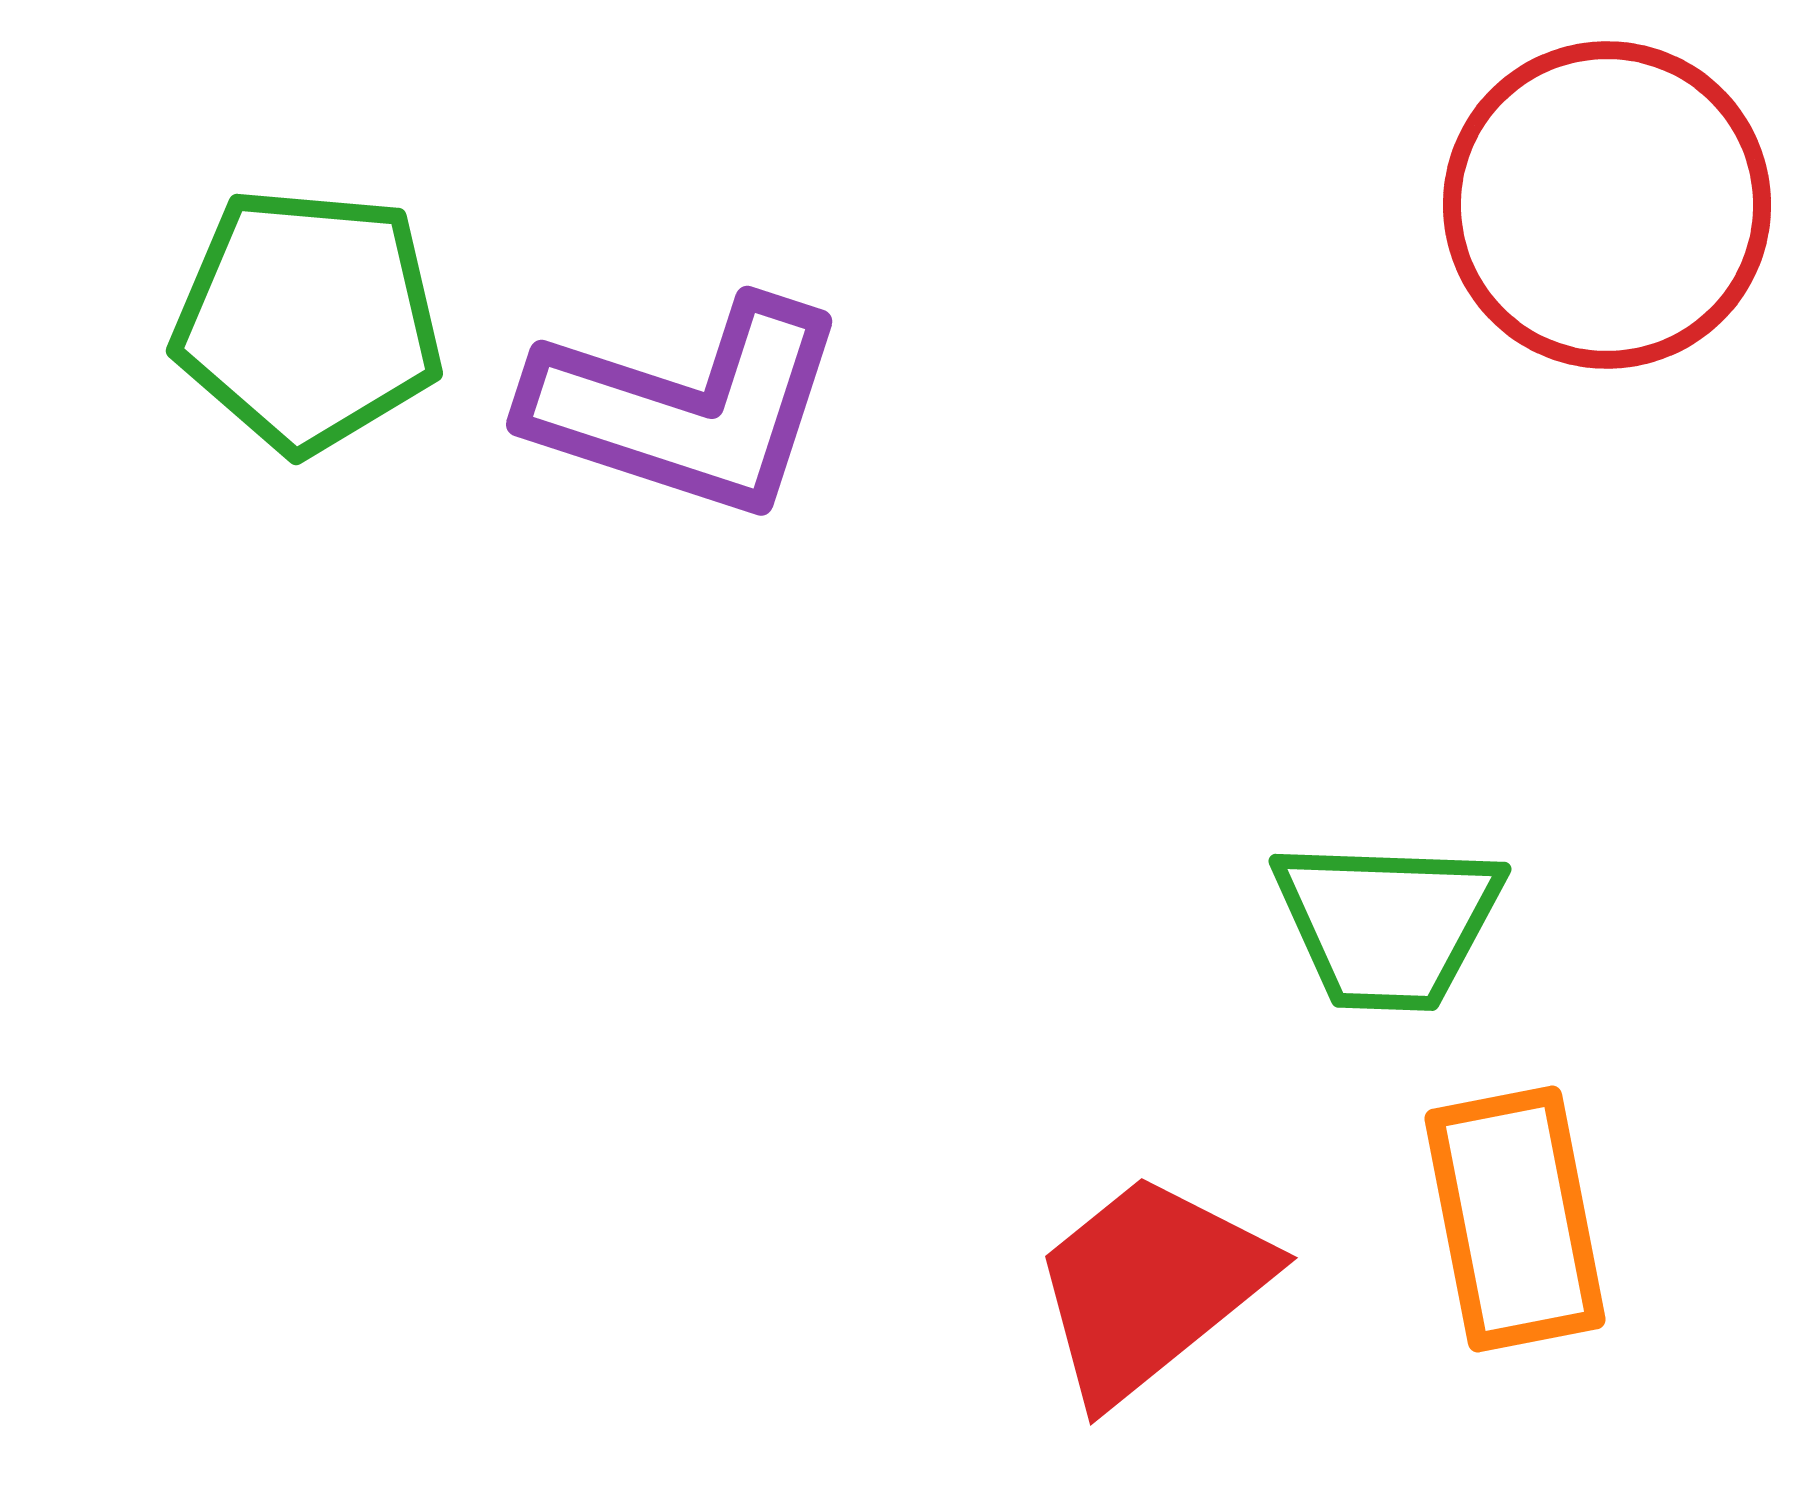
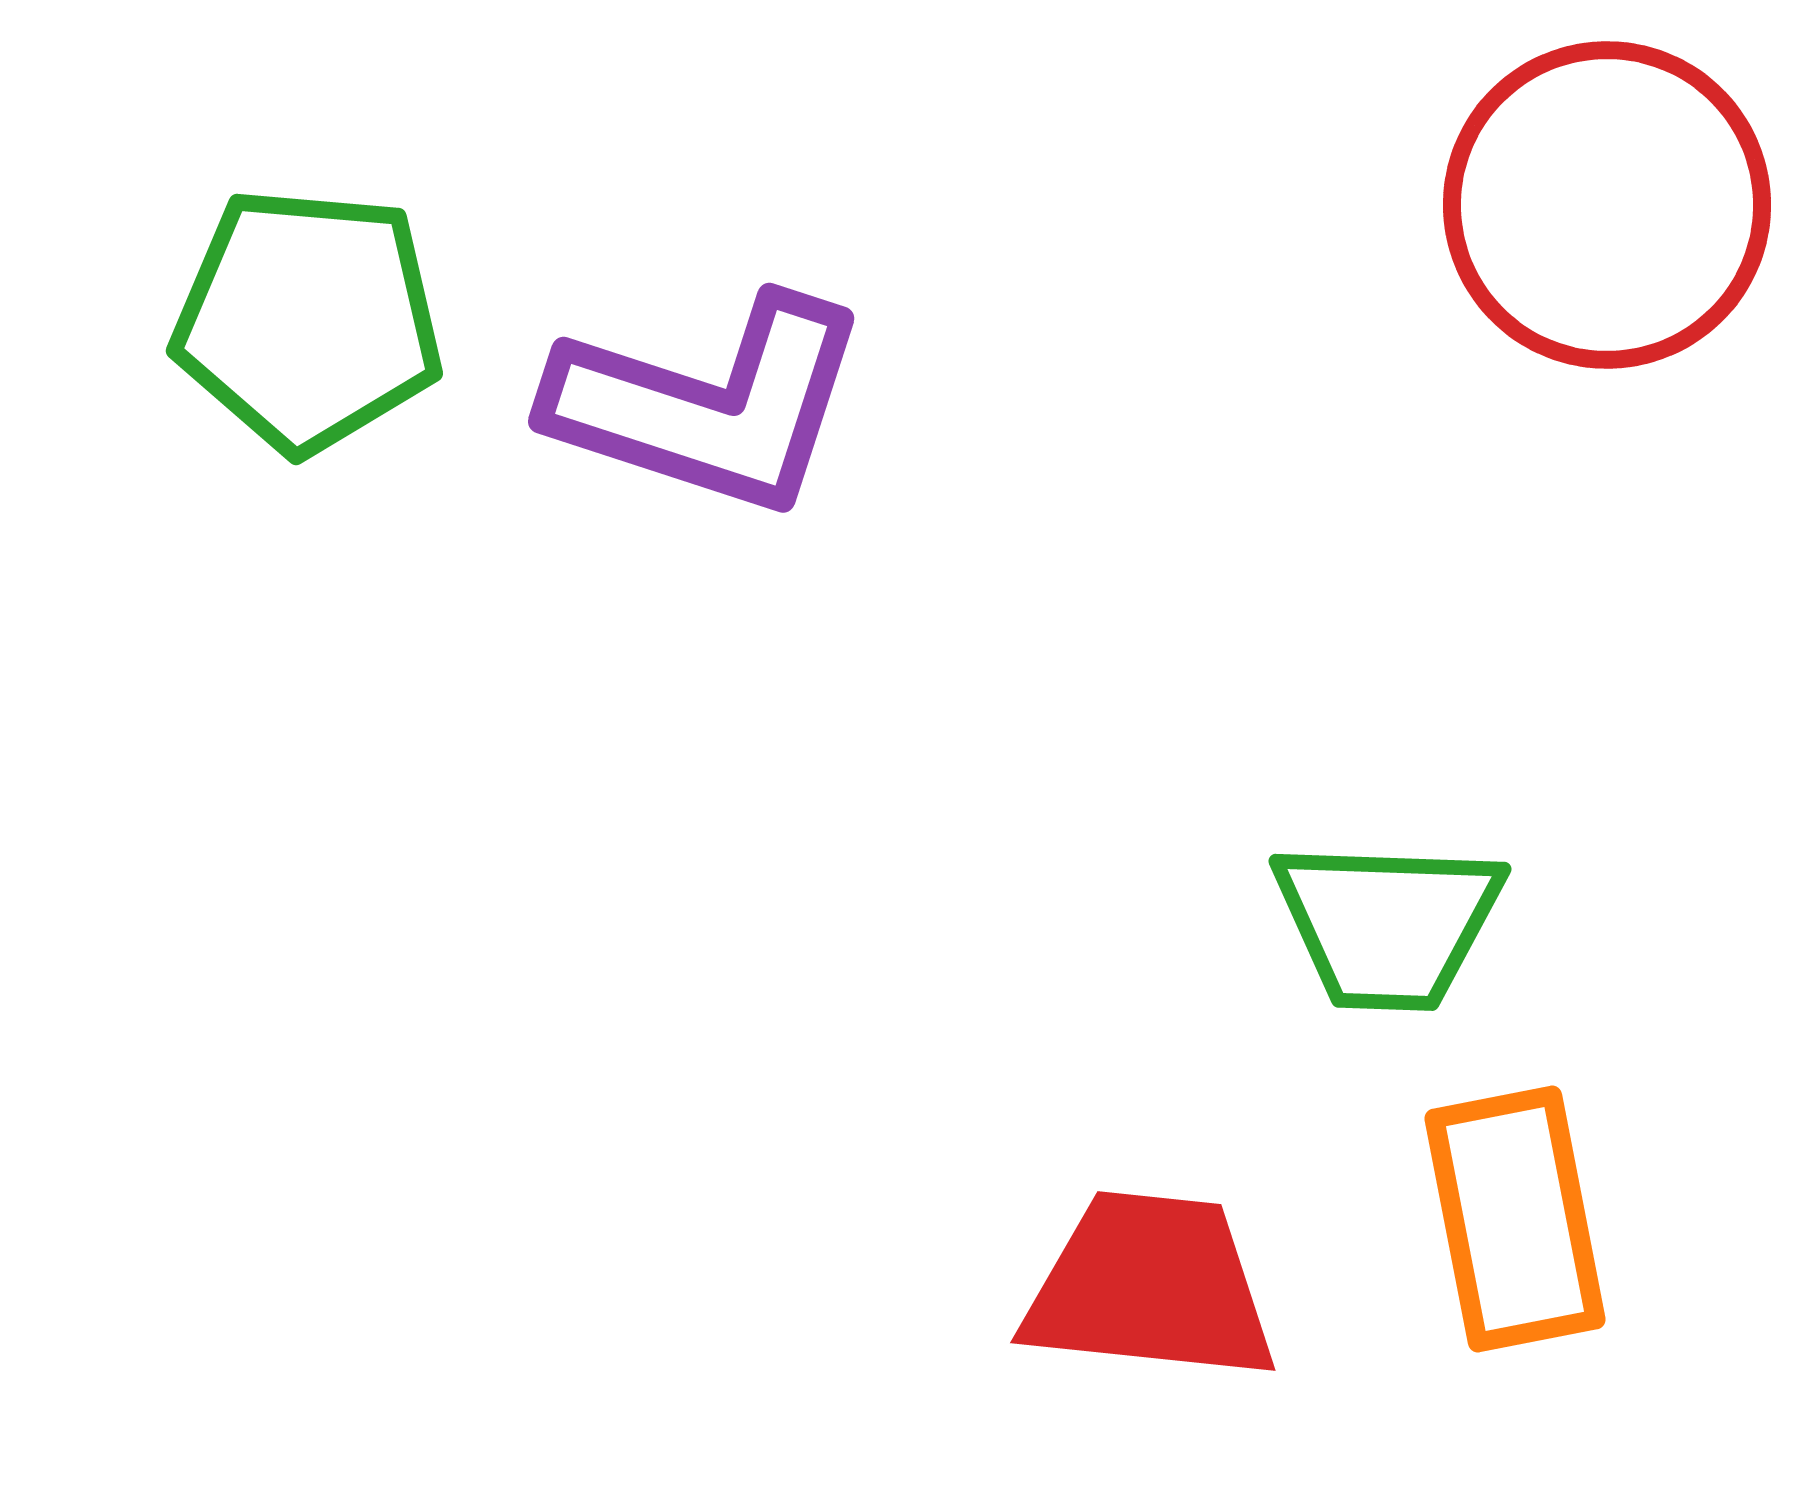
purple L-shape: moved 22 px right, 3 px up
red trapezoid: rotated 45 degrees clockwise
